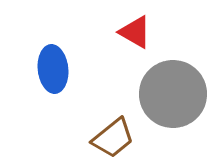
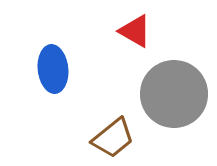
red triangle: moved 1 px up
gray circle: moved 1 px right
